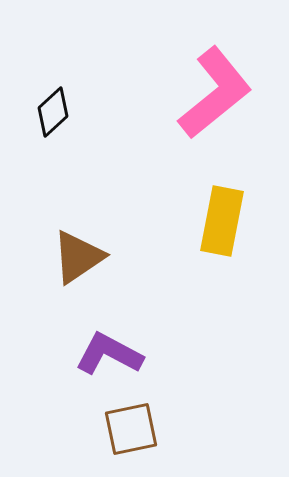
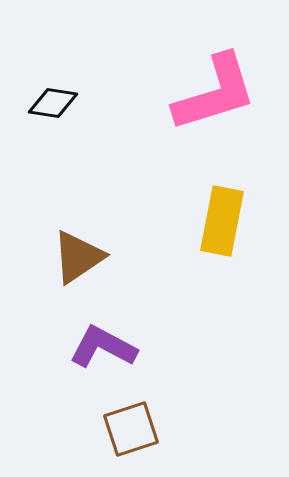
pink L-shape: rotated 22 degrees clockwise
black diamond: moved 9 px up; rotated 51 degrees clockwise
purple L-shape: moved 6 px left, 7 px up
brown square: rotated 6 degrees counterclockwise
